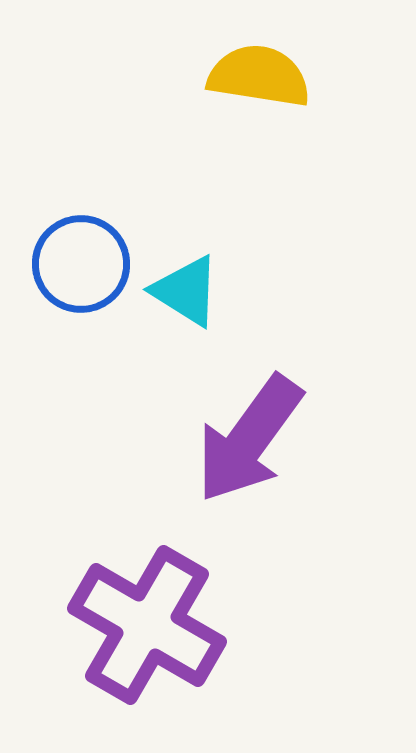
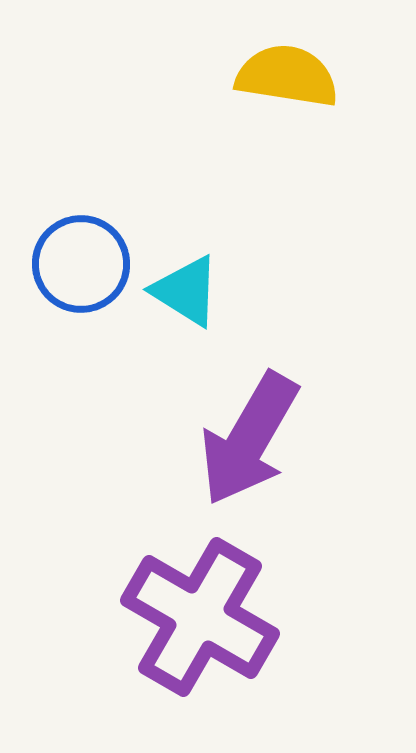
yellow semicircle: moved 28 px right
purple arrow: rotated 6 degrees counterclockwise
purple cross: moved 53 px right, 8 px up
